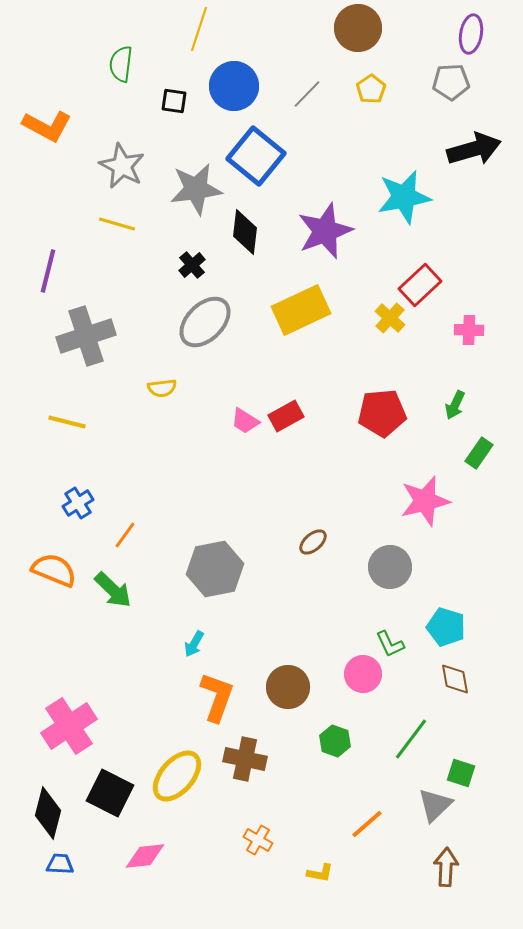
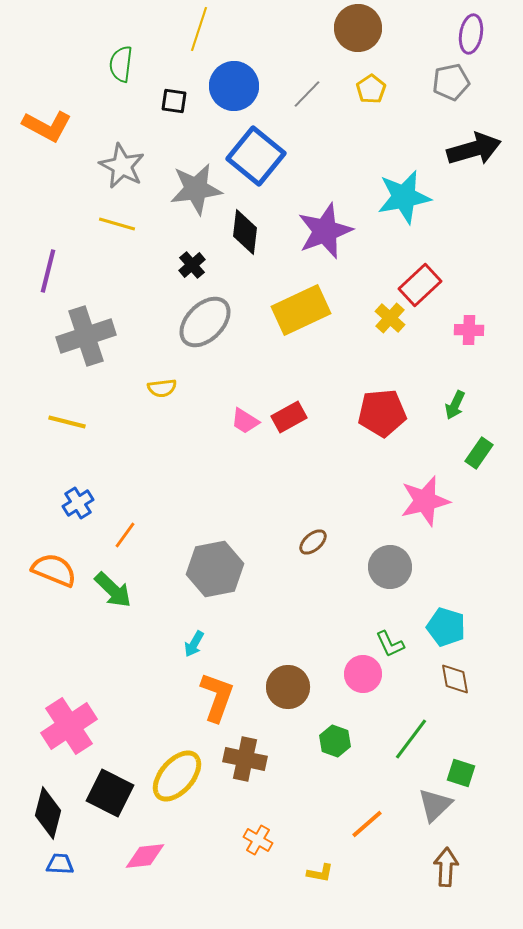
gray pentagon at (451, 82): rotated 9 degrees counterclockwise
red rectangle at (286, 416): moved 3 px right, 1 px down
